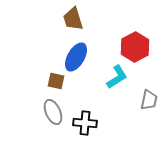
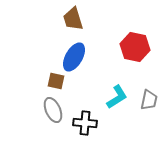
red hexagon: rotated 20 degrees counterclockwise
blue ellipse: moved 2 px left
cyan L-shape: moved 20 px down
gray ellipse: moved 2 px up
